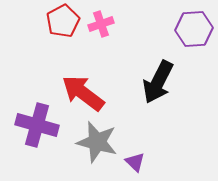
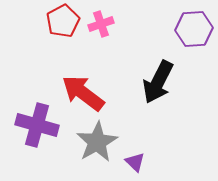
gray star: rotated 27 degrees clockwise
